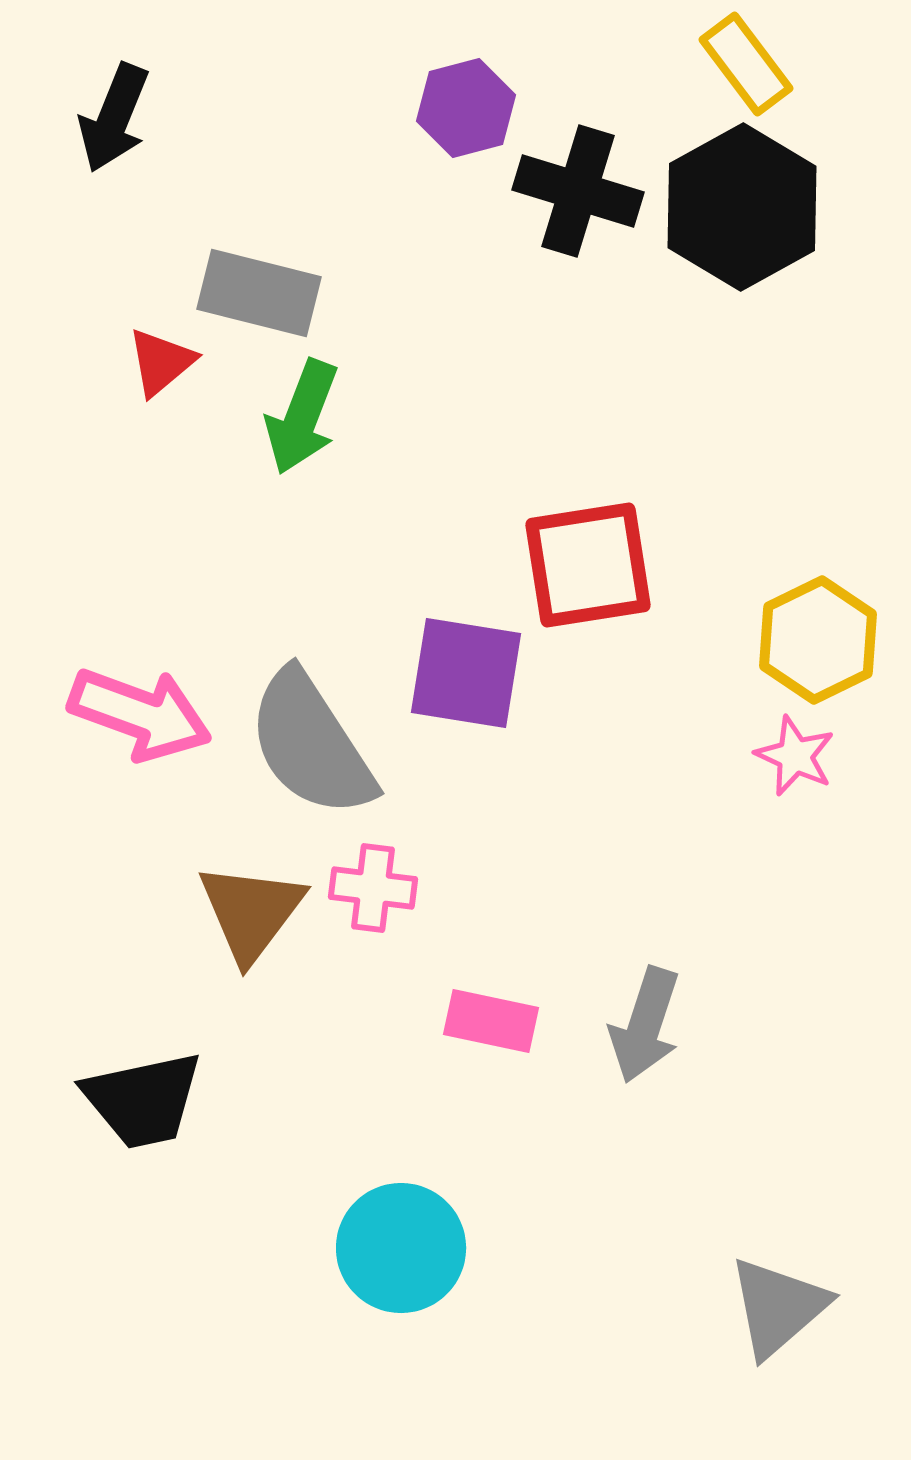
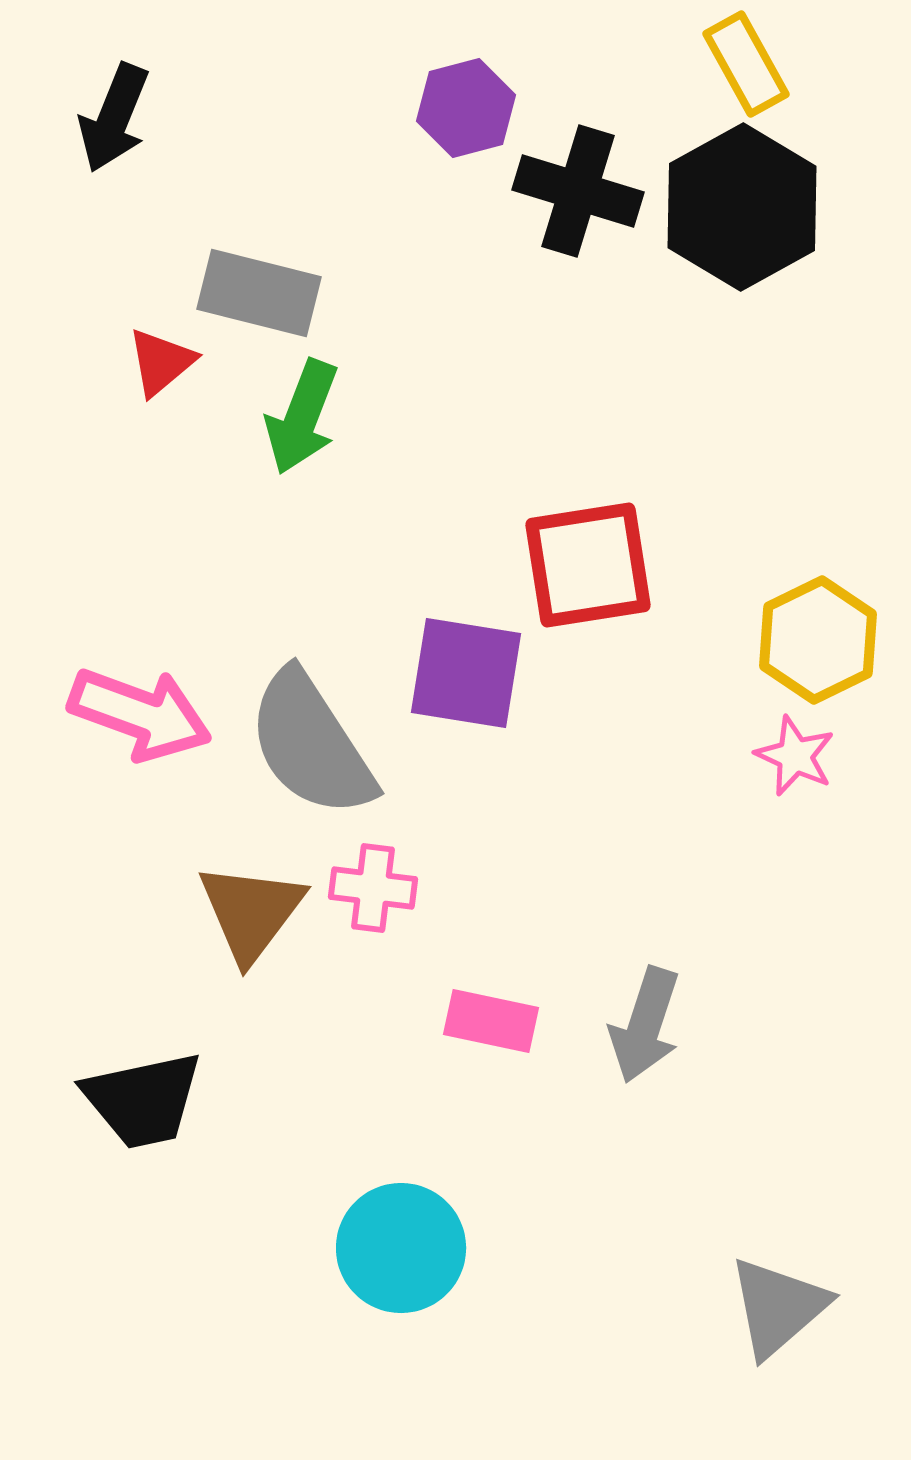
yellow rectangle: rotated 8 degrees clockwise
